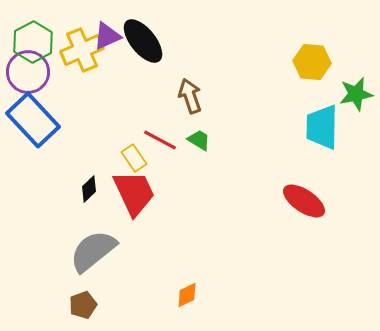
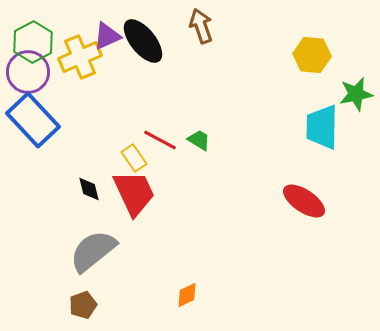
yellow cross: moved 2 px left, 7 px down
yellow hexagon: moved 7 px up
brown arrow: moved 11 px right, 70 px up
black diamond: rotated 60 degrees counterclockwise
